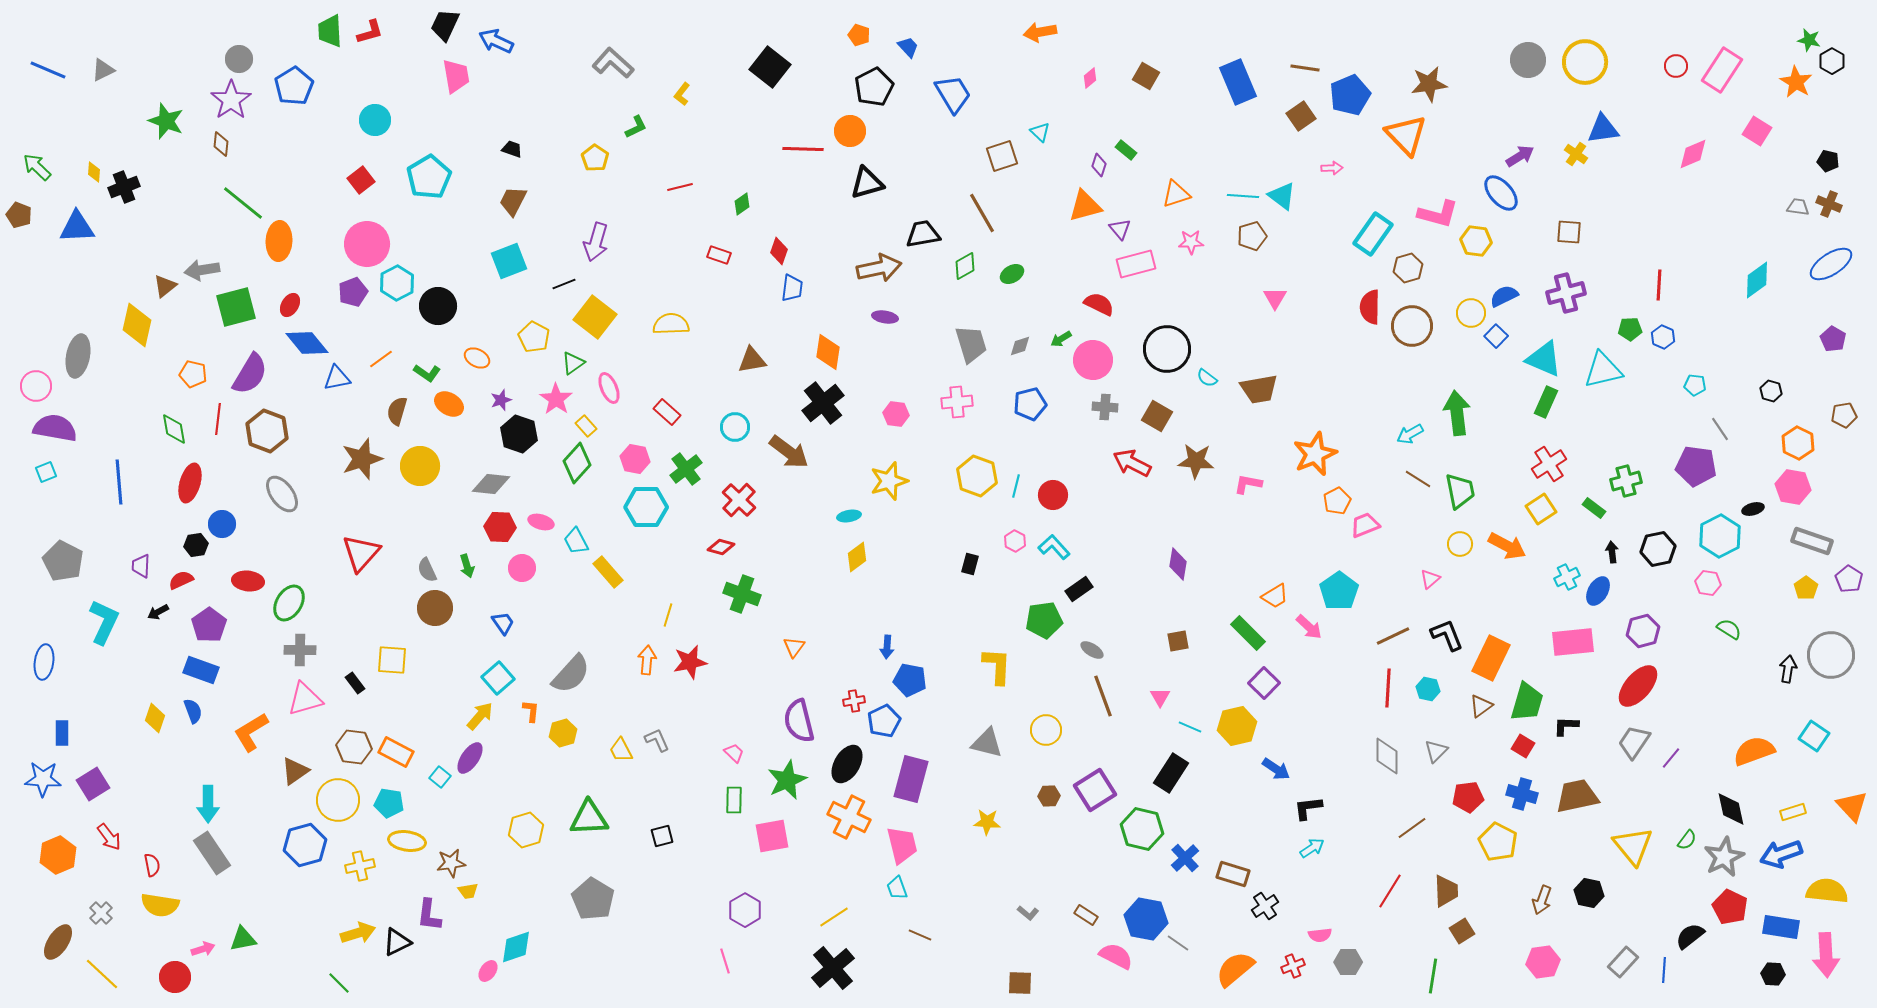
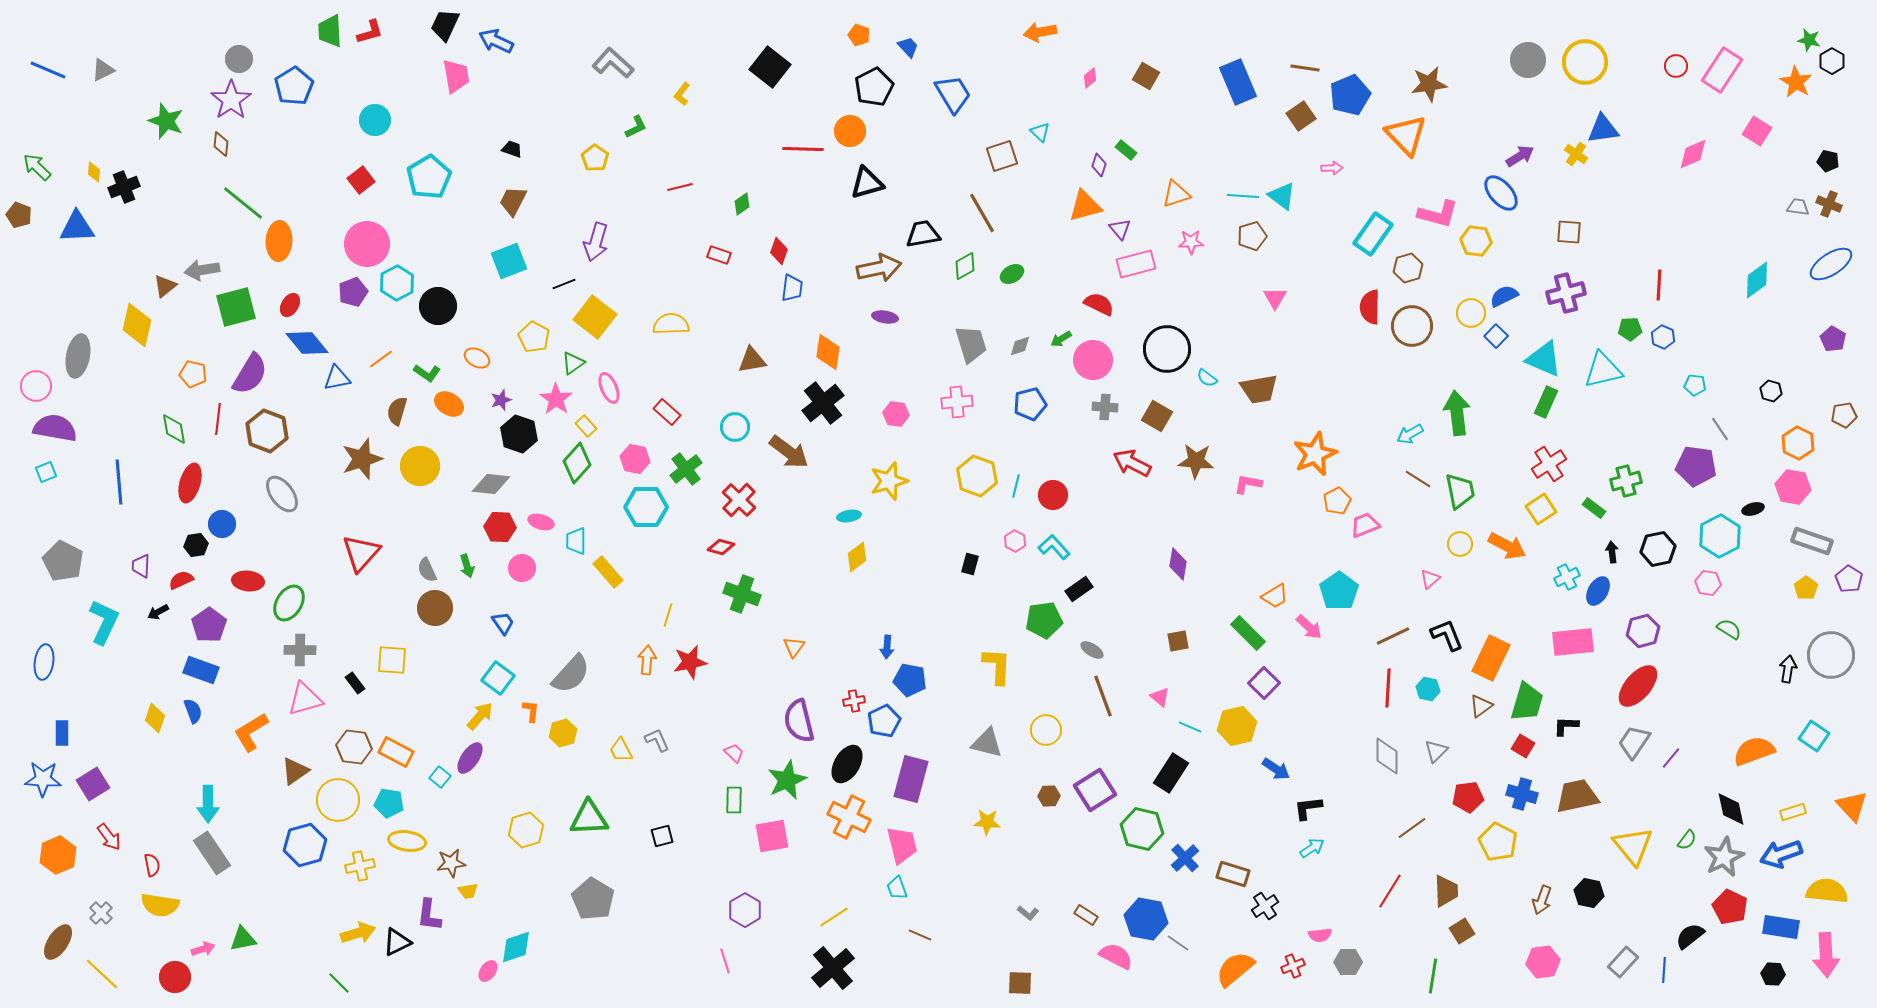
cyan trapezoid at (576, 541): rotated 28 degrees clockwise
cyan square at (498, 678): rotated 12 degrees counterclockwise
pink triangle at (1160, 697): rotated 20 degrees counterclockwise
